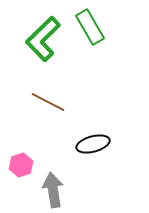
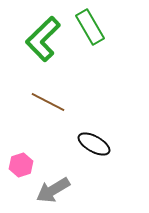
black ellipse: moved 1 px right; rotated 44 degrees clockwise
gray arrow: rotated 112 degrees counterclockwise
